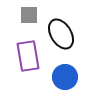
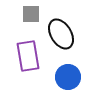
gray square: moved 2 px right, 1 px up
blue circle: moved 3 px right
